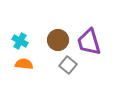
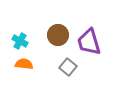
brown circle: moved 5 px up
gray square: moved 2 px down
